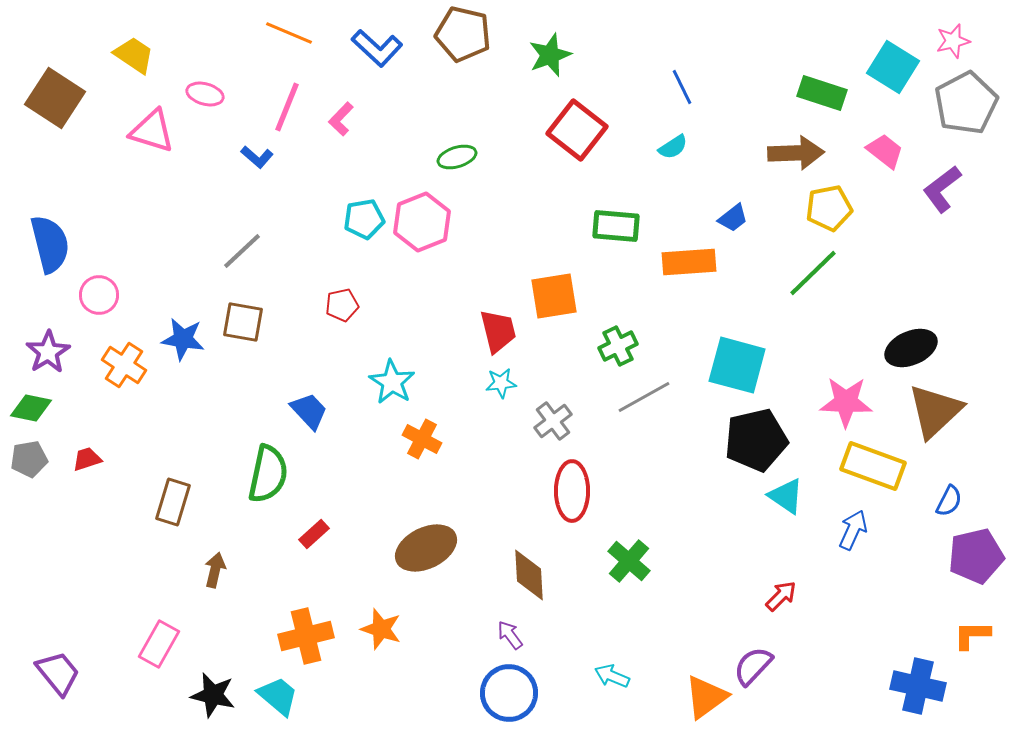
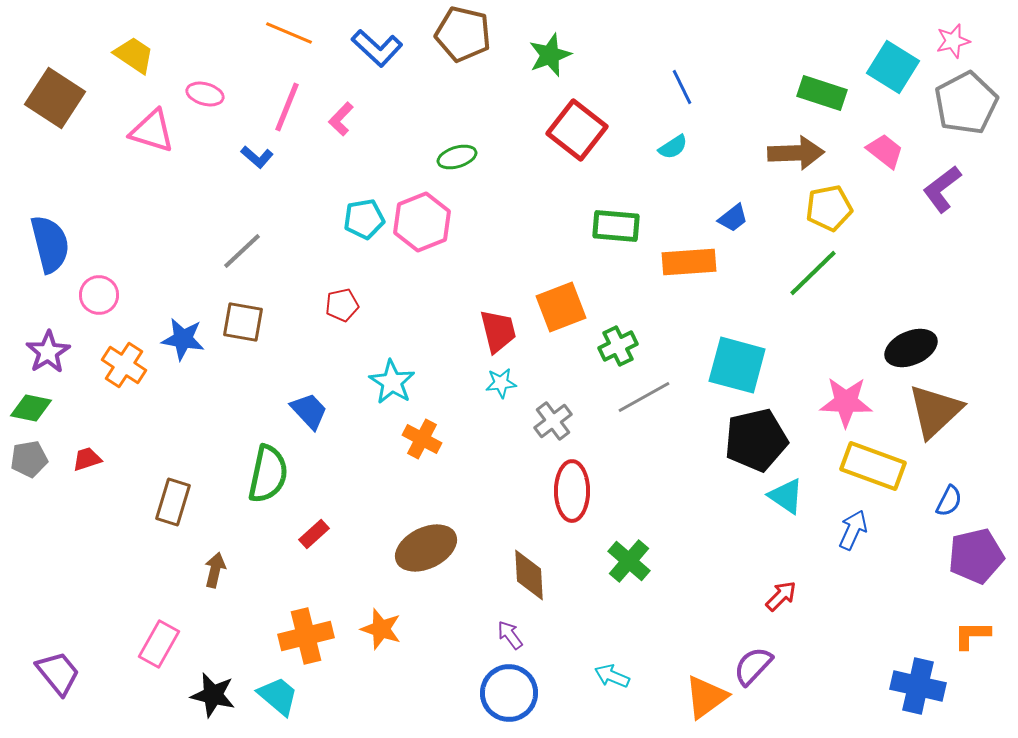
orange square at (554, 296): moved 7 px right, 11 px down; rotated 12 degrees counterclockwise
